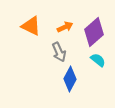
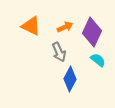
purple diamond: moved 2 px left; rotated 24 degrees counterclockwise
